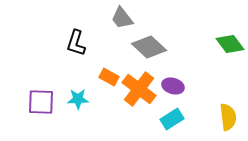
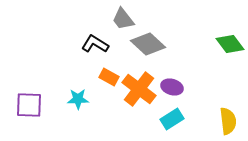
gray trapezoid: moved 1 px right, 1 px down
black L-shape: moved 19 px right, 1 px down; rotated 104 degrees clockwise
gray diamond: moved 1 px left, 3 px up
purple ellipse: moved 1 px left, 1 px down
purple square: moved 12 px left, 3 px down
yellow semicircle: moved 4 px down
